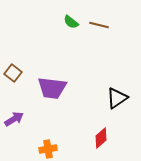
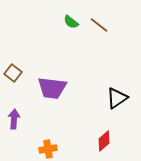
brown line: rotated 24 degrees clockwise
purple arrow: rotated 54 degrees counterclockwise
red diamond: moved 3 px right, 3 px down
